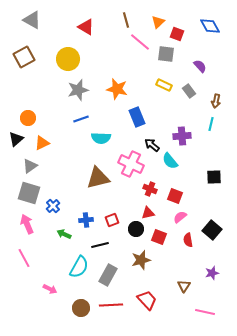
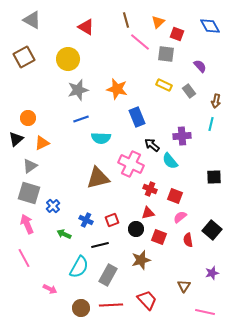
blue cross at (86, 220): rotated 32 degrees clockwise
